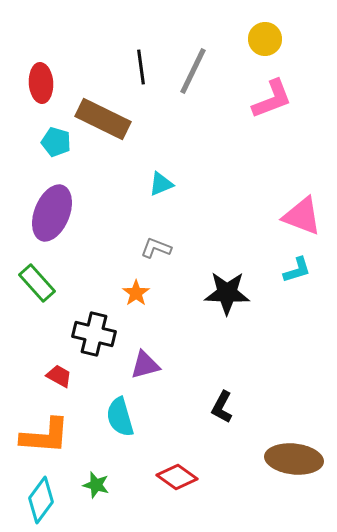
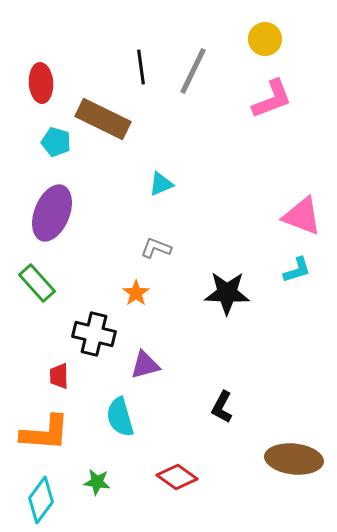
red trapezoid: rotated 120 degrees counterclockwise
orange L-shape: moved 3 px up
green star: moved 1 px right, 3 px up; rotated 8 degrees counterclockwise
